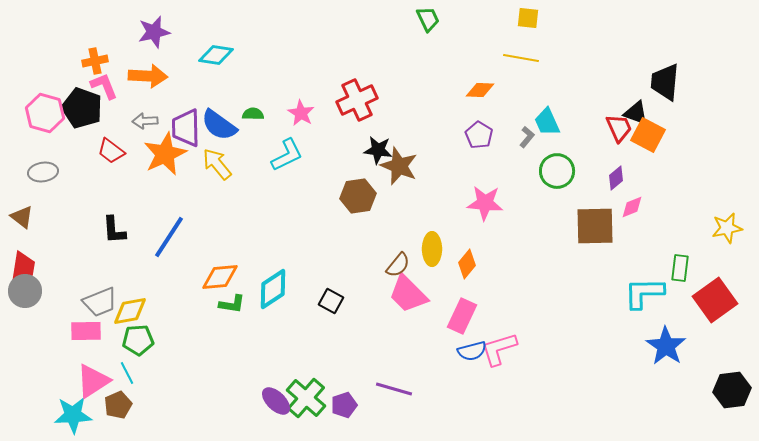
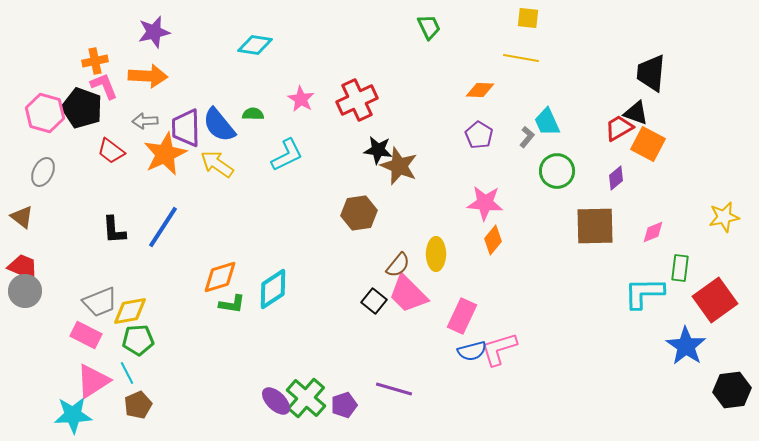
green trapezoid at (428, 19): moved 1 px right, 8 px down
cyan diamond at (216, 55): moved 39 px right, 10 px up
black trapezoid at (665, 82): moved 14 px left, 9 px up
pink star at (301, 113): moved 14 px up
blue semicircle at (219, 125): rotated 15 degrees clockwise
red trapezoid at (619, 128): rotated 96 degrees counterclockwise
orange square at (648, 135): moved 9 px down
yellow arrow at (217, 164): rotated 16 degrees counterclockwise
gray ellipse at (43, 172): rotated 56 degrees counterclockwise
brown hexagon at (358, 196): moved 1 px right, 17 px down
pink diamond at (632, 207): moved 21 px right, 25 px down
yellow star at (727, 228): moved 3 px left, 11 px up
blue line at (169, 237): moved 6 px left, 10 px up
yellow ellipse at (432, 249): moved 4 px right, 5 px down
orange diamond at (467, 264): moved 26 px right, 24 px up
red trapezoid at (23, 267): rotated 76 degrees counterclockwise
orange diamond at (220, 277): rotated 12 degrees counterclockwise
black square at (331, 301): moved 43 px right; rotated 10 degrees clockwise
pink rectangle at (86, 331): moved 4 px down; rotated 28 degrees clockwise
blue star at (666, 346): moved 20 px right
brown pentagon at (118, 405): moved 20 px right
